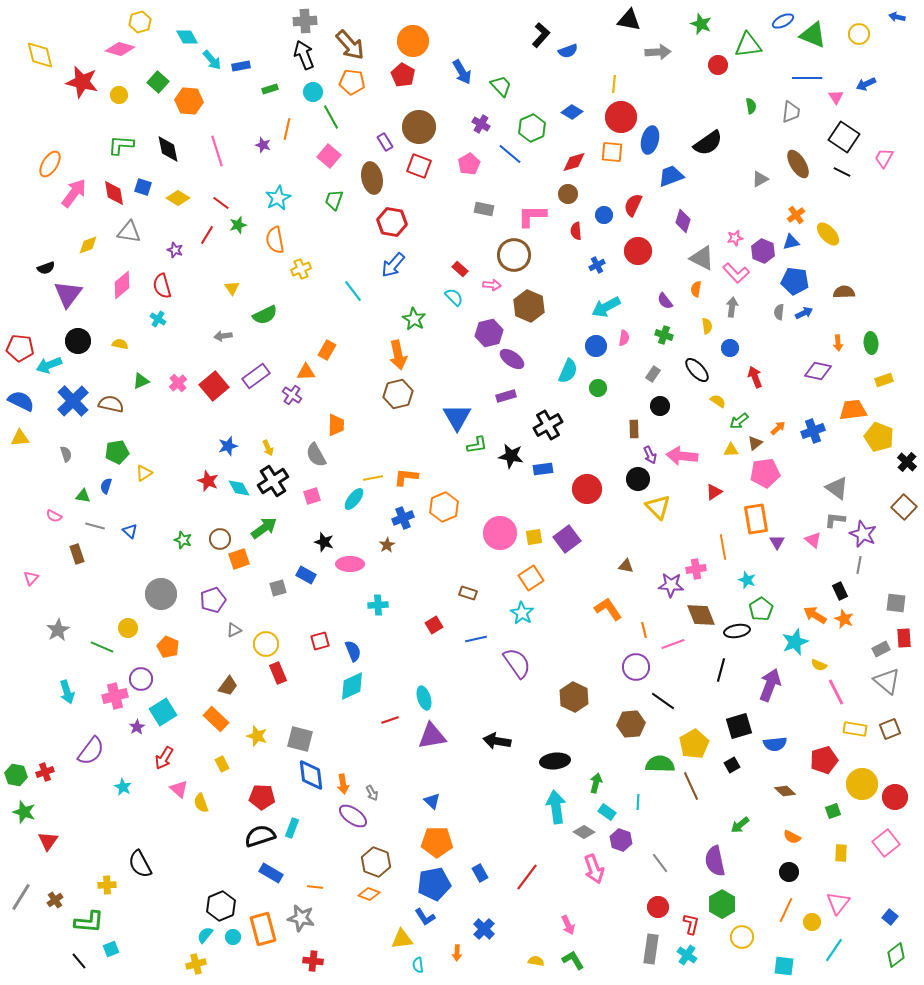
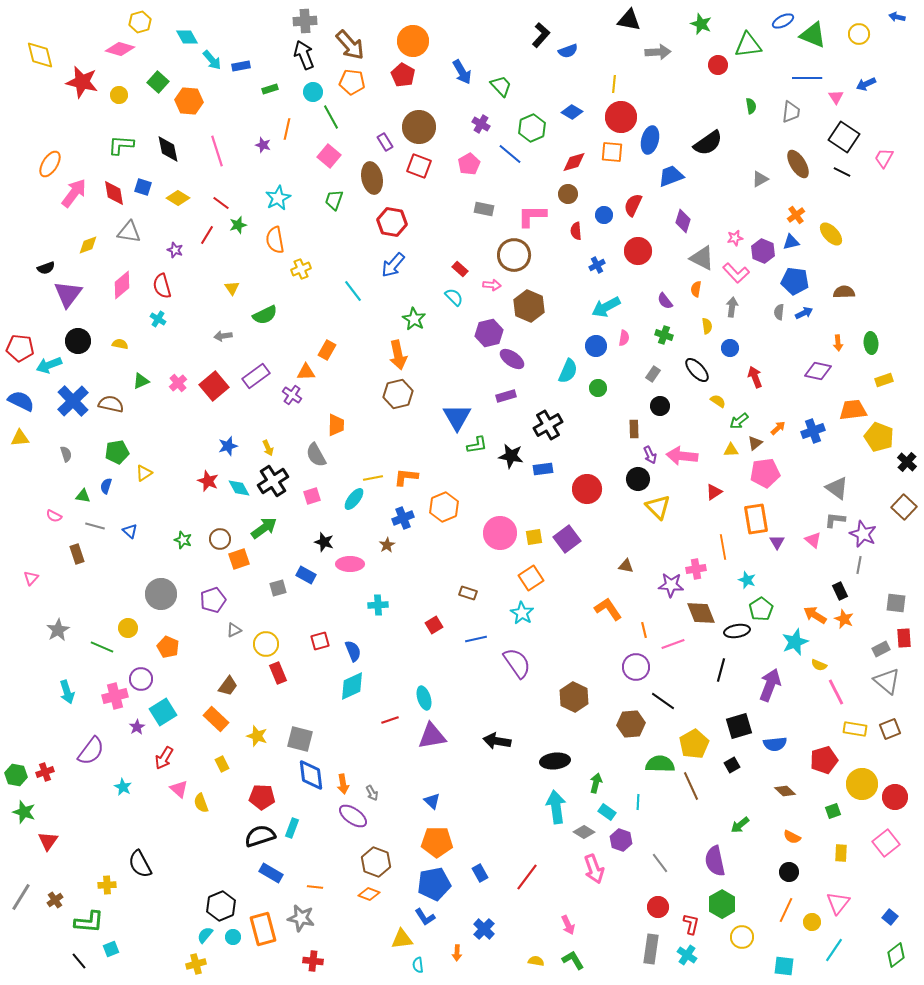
yellow ellipse at (828, 234): moved 3 px right
brown diamond at (701, 615): moved 2 px up
